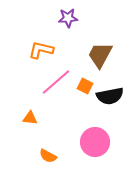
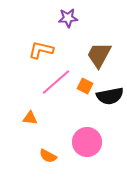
brown trapezoid: moved 1 px left
pink circle: moved 8 px left
